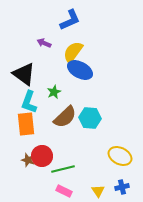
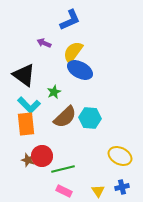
black triangle: moved 1 px down
cyan L-shape: moved 3 px down; rotated 65 degrees counterclockwise
